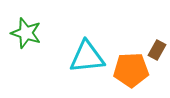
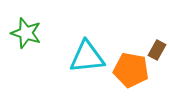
orange pentagon: rotated 12 degrees clockwise
